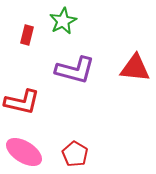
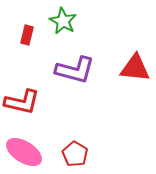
green star: rotated 16 degrees counterclockwise
